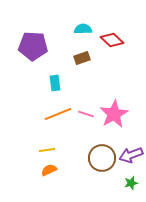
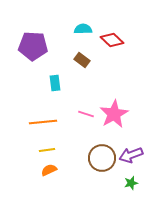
brown rectangle: moved 2 px down; rotated 56 degrees clockwise
orange line: moved 15 px left, 8 px down; rotated 16 degrees clockwise
